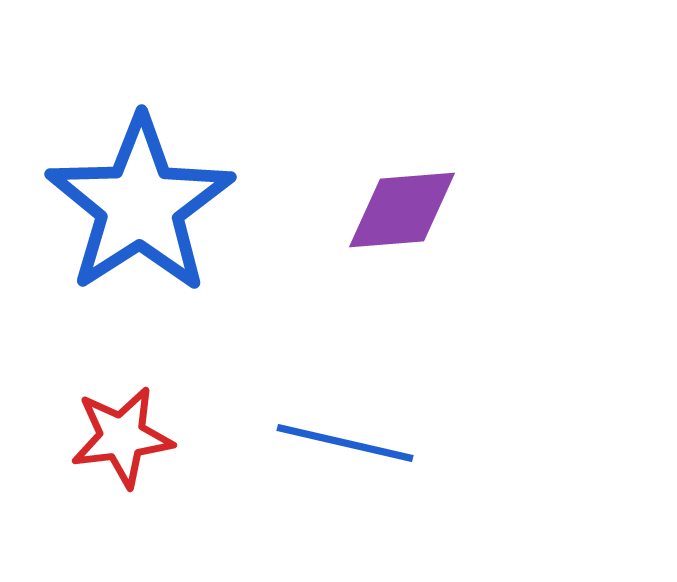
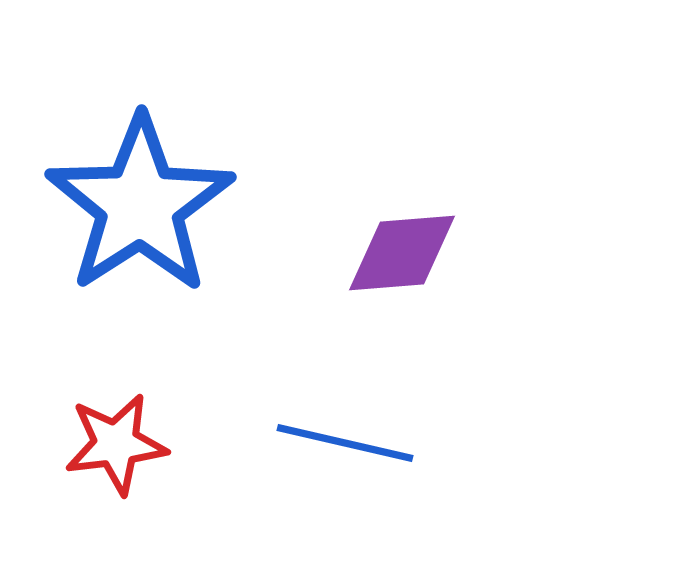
purple diamond: moved 43 px down
red star: moved 6 px left, 7 px down
